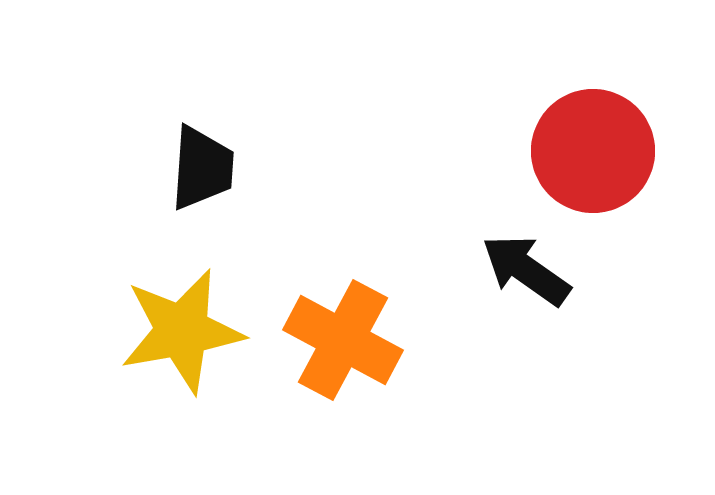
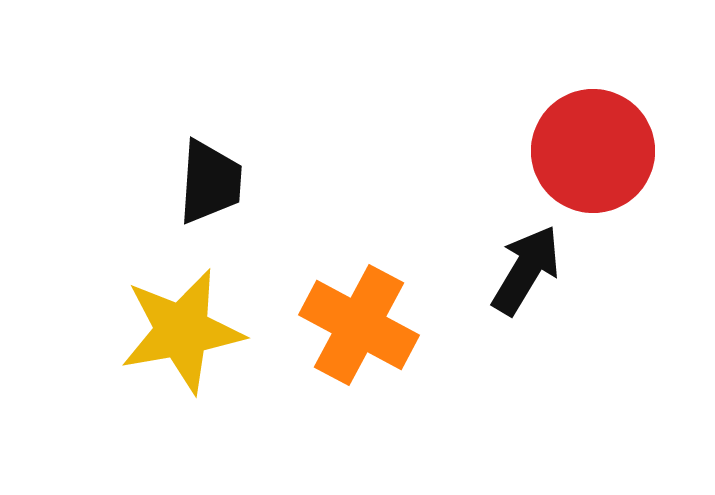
black trapezoid: moved 8 px right, 14 px down
black arrow: rotated 86 degrees clockwise
orange cross: moved 16 px right, 15 px up
